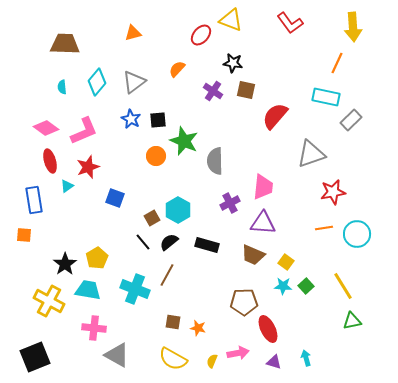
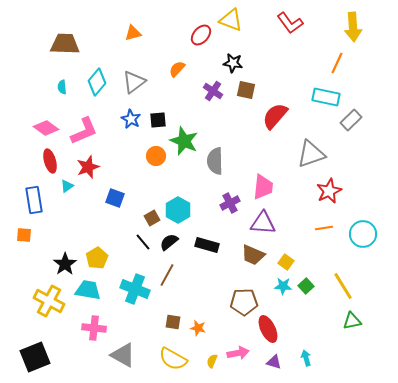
red star at (333, 192): moved 4 px left, 1 px up; rotated 15 degrees counterclockwise
cyan circle at (357, 234): moved 6 px right
gray triangle at (117, 355): moved 6 px right
